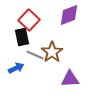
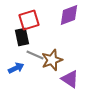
red square: rotated 30 degrees clockwise
brown star: moved 8 px down; rotated 15 degrees clockwise
purple triangle: rotated 36 degrees clockwise
